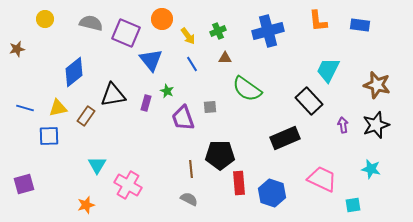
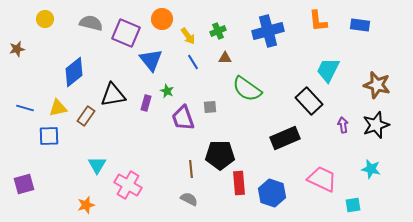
blue line at (192, 64): moved 1 px right, 2 px up
